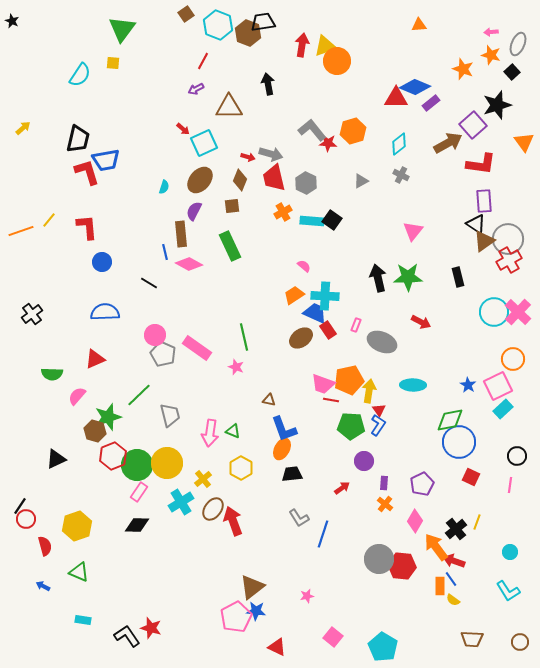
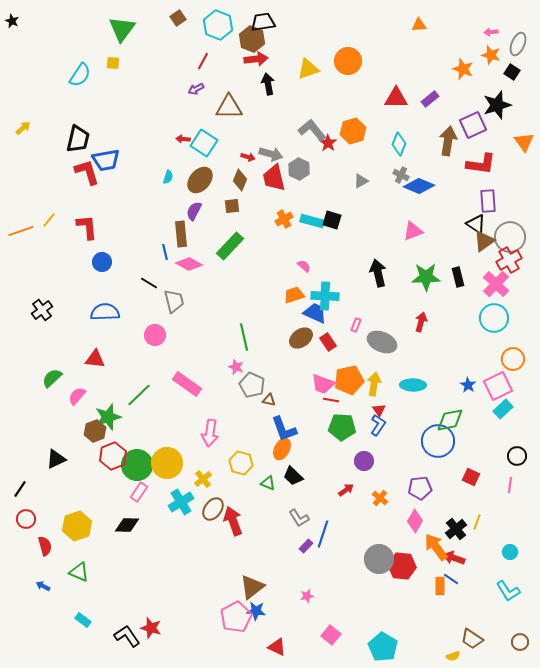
brown square at (186, 14): moved 8 px left, 4 px down
brown hexagon at (248, 33): moved 4 px right, 6 px down
red arrow at (302, 45): moved 46 px left, 14 px down; rotated 75 degrees clockwise
yellow triangle at (325, 46): moved 17 px left, 23 px down
orange circle at (337, 61): moved 11 px right
black square at (512, 72): rotated 14 degrees counterclockwise
blue diamond at (415, 87): moved 4 px right, 99 px down
purple rectangle at (431, 103): moved 1 px left, 4 px up
purple square at (473, 125): rotated 16 degrees clockwise
red arrow at (183, 129): moved 10 px down; rotated 144 degrees clockwise
cyan square at (204, 143): rotated 32 degrees counterclockwise
red star at (328, 143): rotated 30 degrees clockwise
brown arrow at (448, 143): moved 2 px up; rotated 52 degrees counterclockwise
cyan diamond at (399, 144): rotated 30 degrees counterclockwise
gray hexagon at (306, 183): moved 7 px left, 14 px up
cyan semicircle at (164, 187): moved 4 px right, 10 px up
purple rectangle at (484, 201): moved 4 px right
orange cross at (283, 212): moved 1 px right, 7 px down
black square at (332, 220): rotated 18 degrees counterclockwise
cyan rectangle at (312, 221): rotated 10 degrees clockwise
pink triangle at (413, 231): rotated 30 degrees clockwise
gray circle at (508, 239): moved 2 px right, 2 px up
green rectangle at (230, 246): rotated 68 degrees clockwise
green star at (408, 277): moved 18 px right
black arrow at (378, 278): moved 5 px up
orange trapezoid at (294, 295): rotated 15 degrees clockwise
cyan circle at (494, 312): moved 6 px down
pink cross at (518, 312): moved 22 px left, 28 px up
black cross at (32, 314): moved 10 px right, 4 px up
red arrow at (421, 322): rotated 102 degrees counterclockwise
red rectangle at (328, 330): moved 12 px down
pink rectangle at (197, 348): moved 10 px left, 36 px down
gray pentagon at (163, 354): moved 89 px right, 31 px down
red triangle at (95, 359): rotated 30 degrees clockwise
green semicircle at (52, 374): moved 4 px down; rotated 135 degrees clockwise
yellow arrow at (369, 391): moved 5 px right, 7 px up
gray trapezoid at (170, 415): moved 4 px right, 114 px up
green pentagon at (351, 426): moved 9 px left, 1 px down
brown hexagon at (95, 431): rotated 25 degrees clockwise
green triangle at (233, 431): moved 35 px right, 52 px down
blue circle at (459, 442): moved 21 px left, 1 px up
yellow hexagon at (241, 468): moved 5 px up; rotated 15 degrees counterclockwise
black trapezoid at (292, 474): moved 1 px right, 2 px down; rotated 130 degrees counterclockwise
purple rectangle at (384, 483): moved 78 px left, 63 px down; rotated 40 degrees clockwise
purple pentagon at (422, 484): moved 2 px left, 4 px down; rotated 20 degrees clockwise
red arrow at (342, 488): moved 4 px right, 2 px down
orange cross at (385, 504): moved 5 px left, 6 px up
black line at (20, 506): moved 17 px up
black diamond at (137, 525): moved 10 px left
red arrow at (454, 561): moved 3 px up
blue line at (451, 579): rotated 21 degrees counterclockwise
yellow semicircle at (453, 600): moved 56 px down; rotated 56 degrees counterclockwise
cyan rectangle at (83, 620): rotated 28 degrees clockwise
pink square at (333, 637): moved 2 px left, 2 px up
brown trapezoid at (472, 639): rotated 30 degrees clockwise
